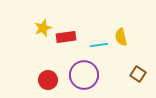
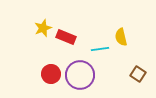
red rectangle: rotated 30 degrees clockwise
cyan line: moved 1 px right, 4 px down
purple circle: moved 4 px left
red circle: moved 3 px right, 6 px up
